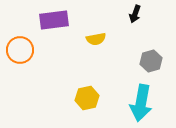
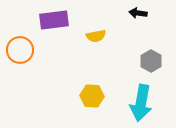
black arrow: moved 3 px right, 1 px up; rotated 78 degrees clockwise
yellow semicircle: moved 3 px up
gray hexagon: rotated 15 degrees counterclockwise
yellow hexagon: moved 5 px right, 2 px up; rotated 15 degrees clockwise
